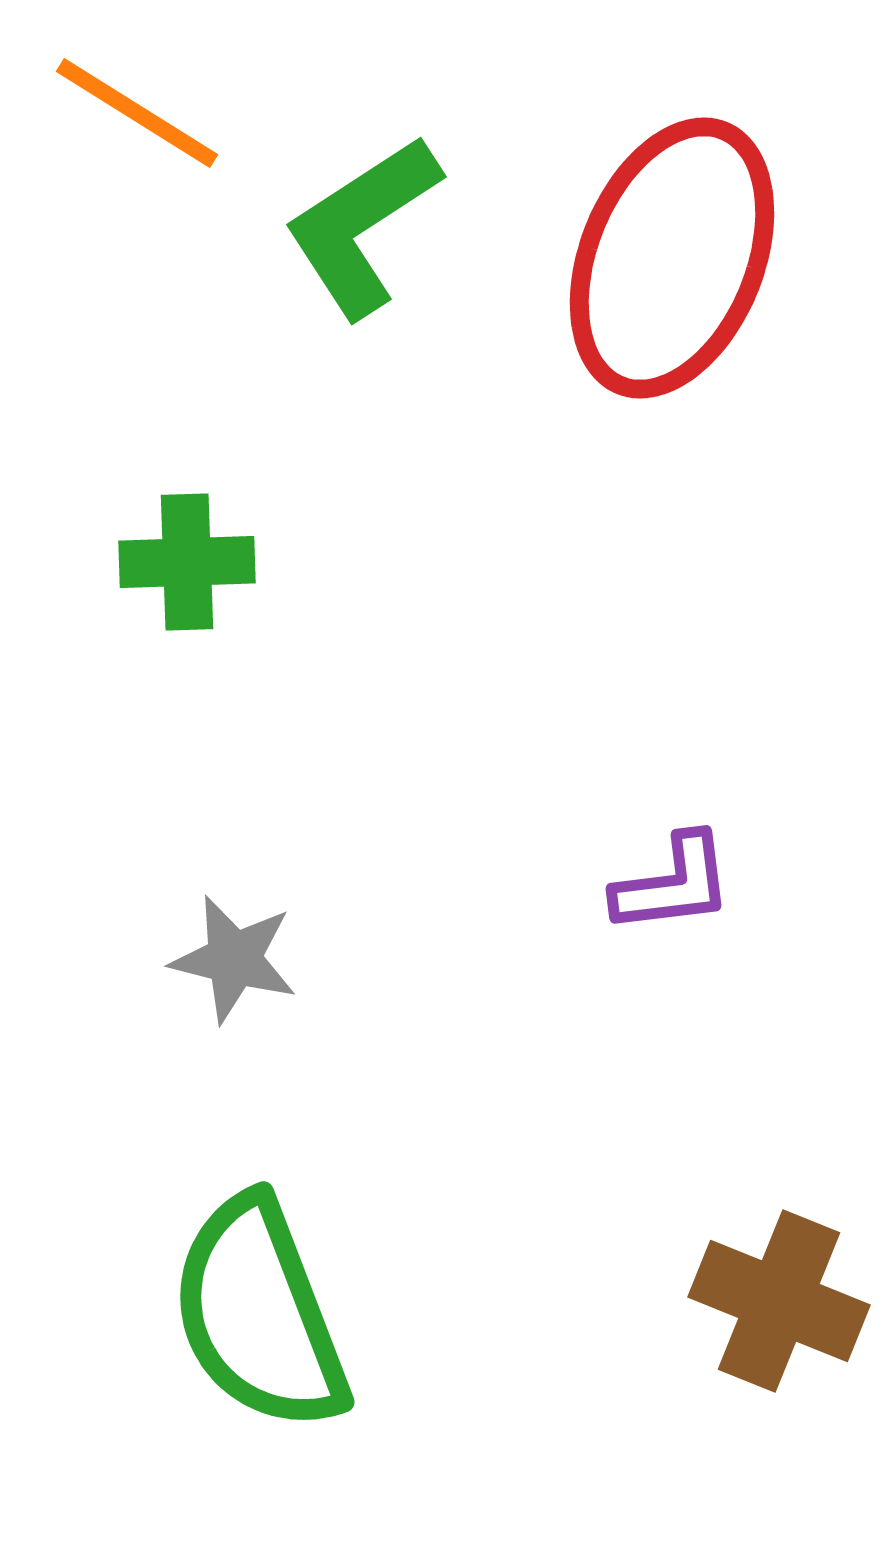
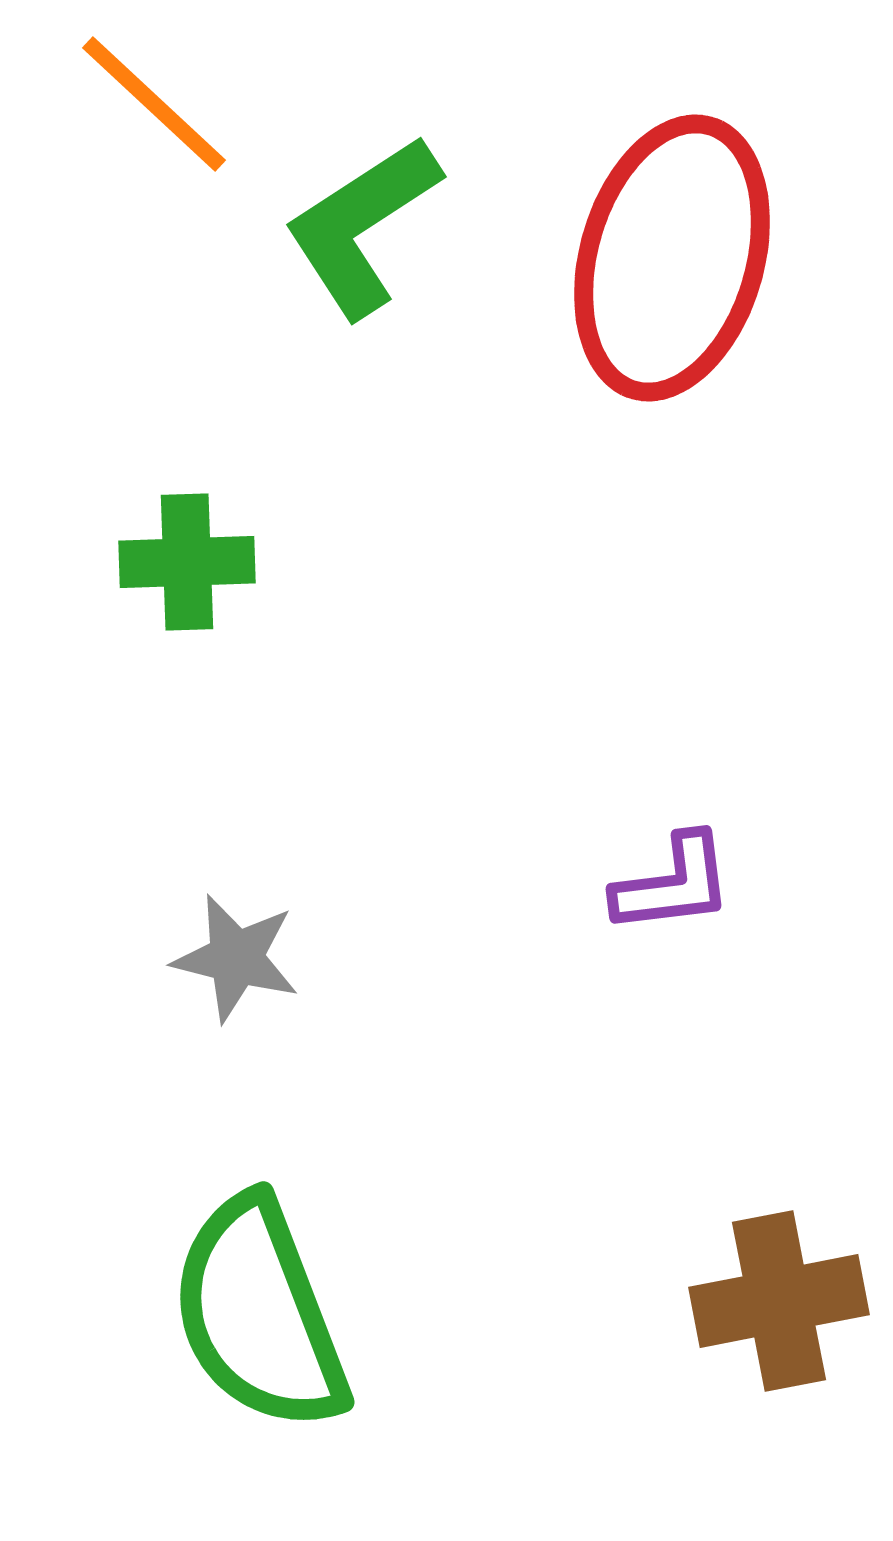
orange line: moved 17 px right, 9 px up; rotated 11 degrees clockwise
red ellipse: rotated 6 degrees counterclockwise
gray star: moved 2 px right, 1 px up
brown cross: rotated 33 degrees counterclockwise
